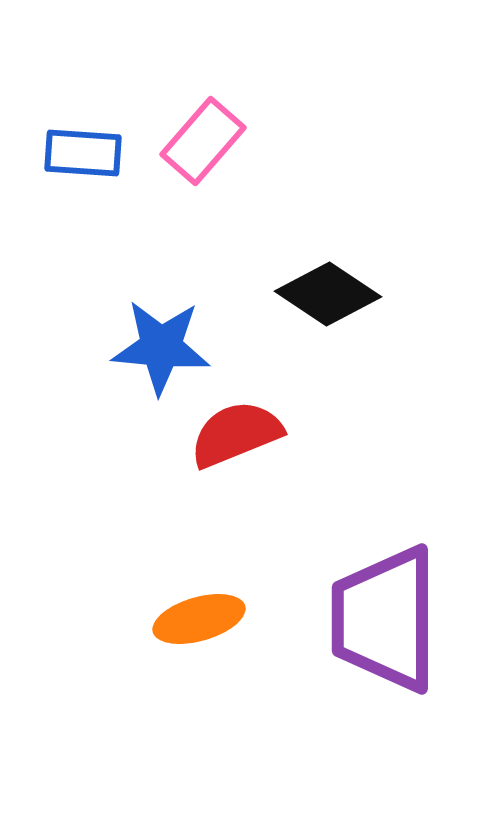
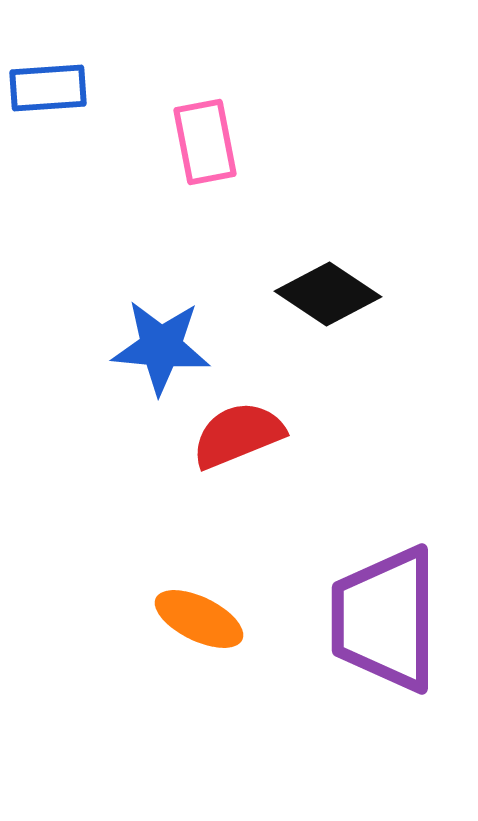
pink rectangle: moved 2 px right, 1 px down; rotated 52 degrees counterclockwise
blue rectangle: moved 35 px left, 65 px up; rotated 8 degrees counterclockwise
red semicircle: moved 2 px right, 1 px down
orange ellipse: rotated 42 degrees clockwise
